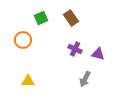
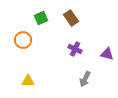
purple triangle: moved 9 px right
